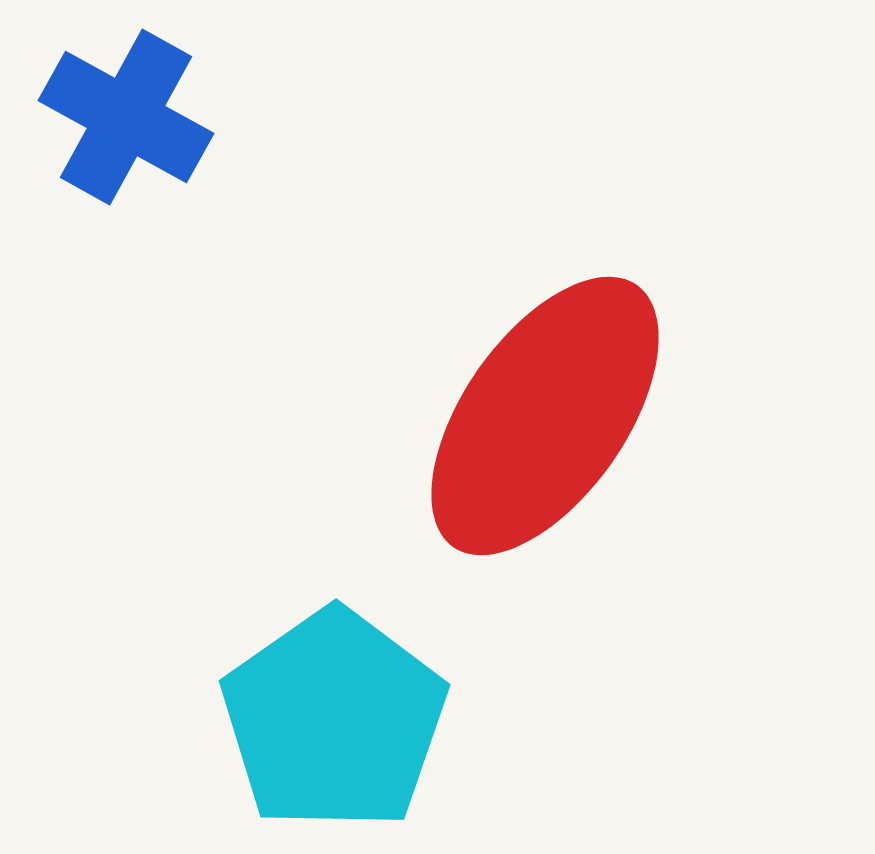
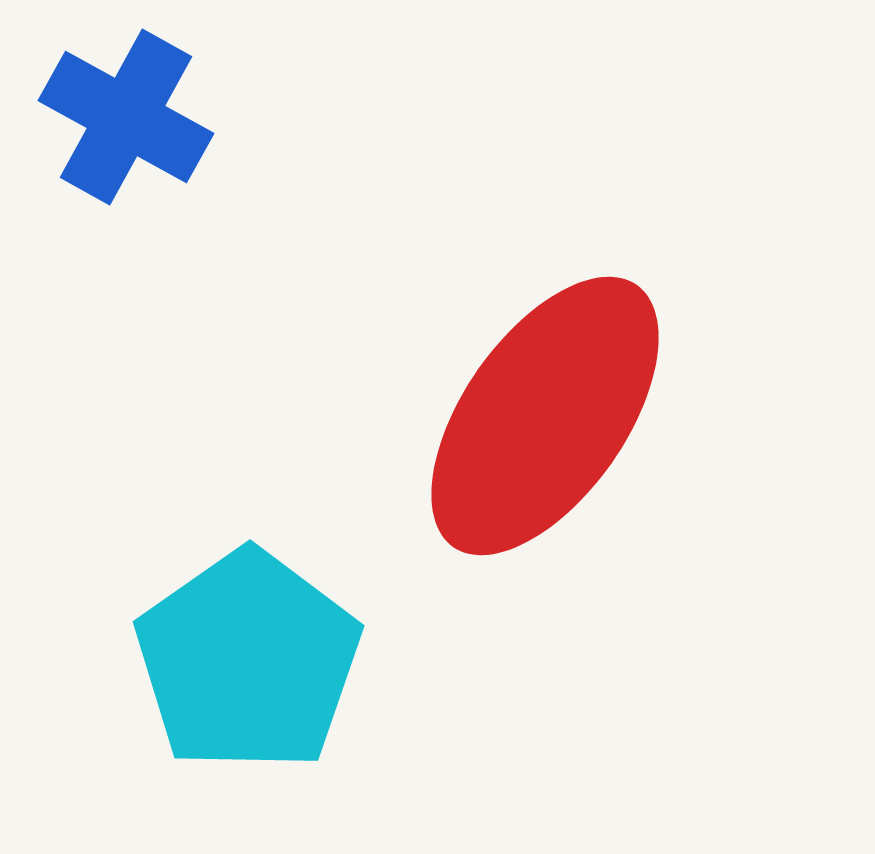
cyan pentagon: moved 86 px left, 59 px up
